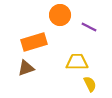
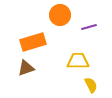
purple line: rotated 42 degrees counterclockwise
orange rectangle: moved 1 px left
yellow trapezoid: moved 1 px right, 1 px up
yellow semicircle: moved 1 px right, 1 px down
